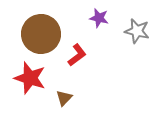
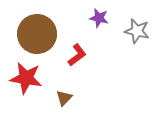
brown circle: moved 4 px left
red star: moved 4 px left; rotated 8 degrees counterclockwise
